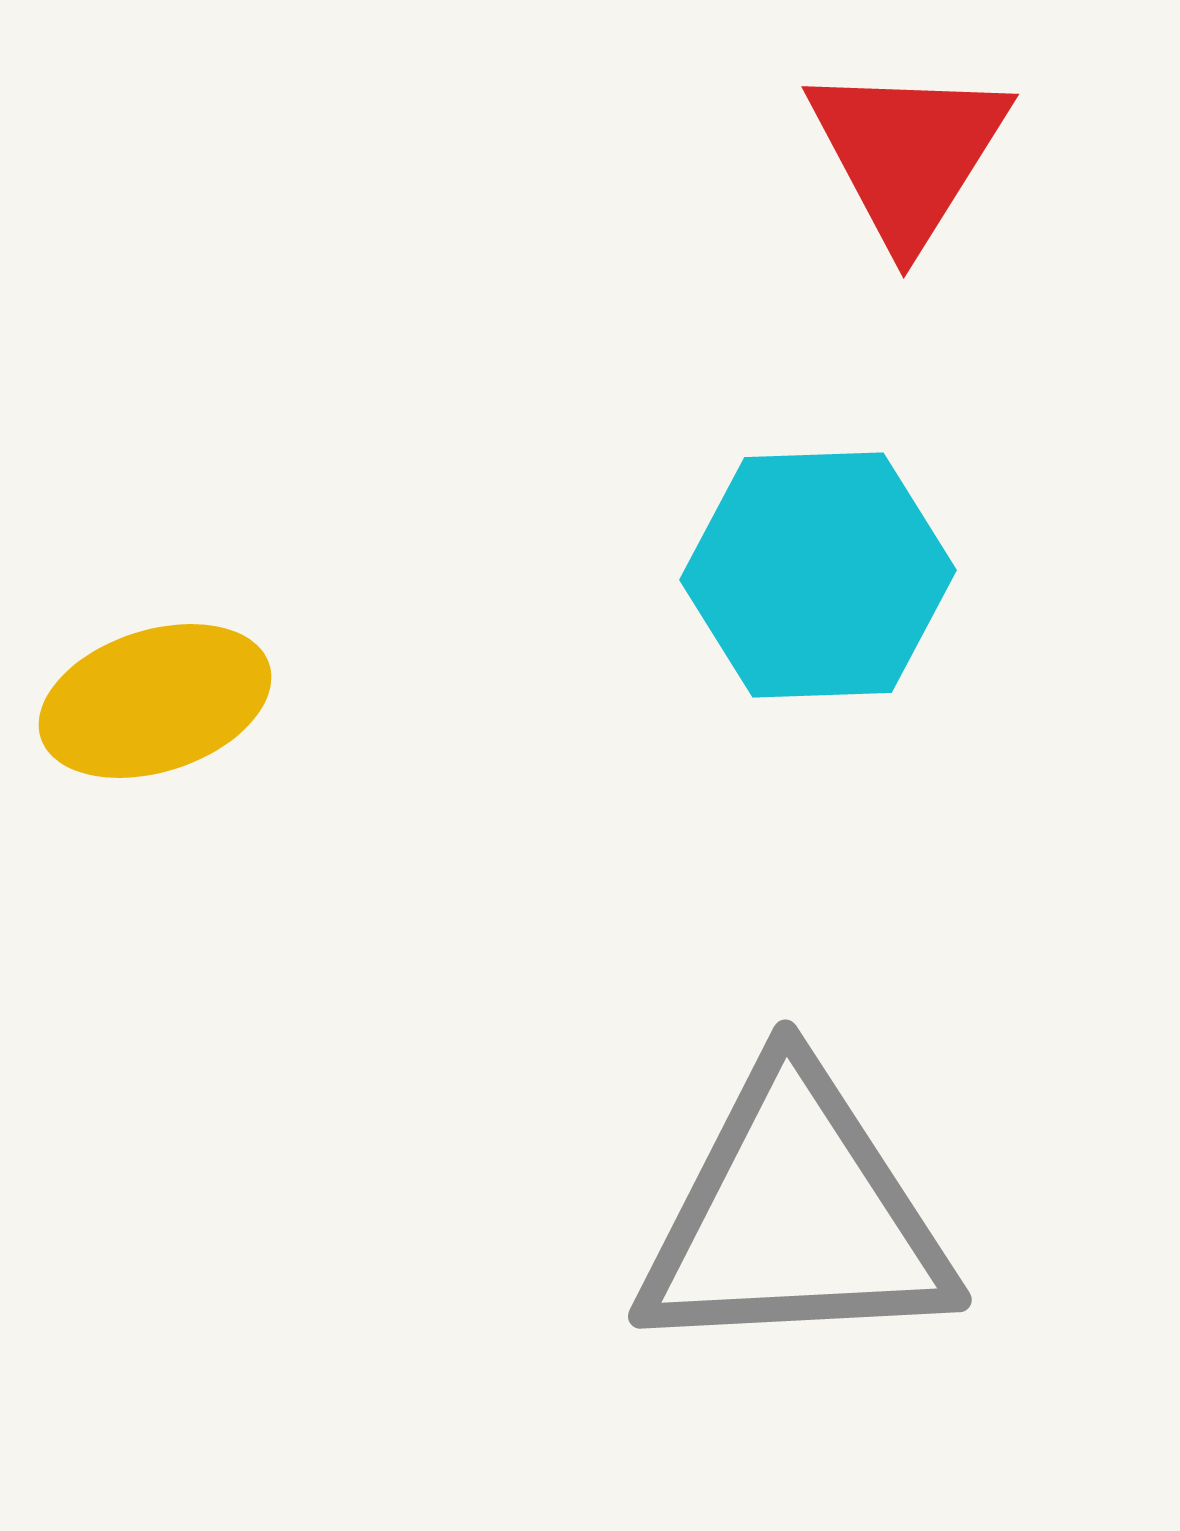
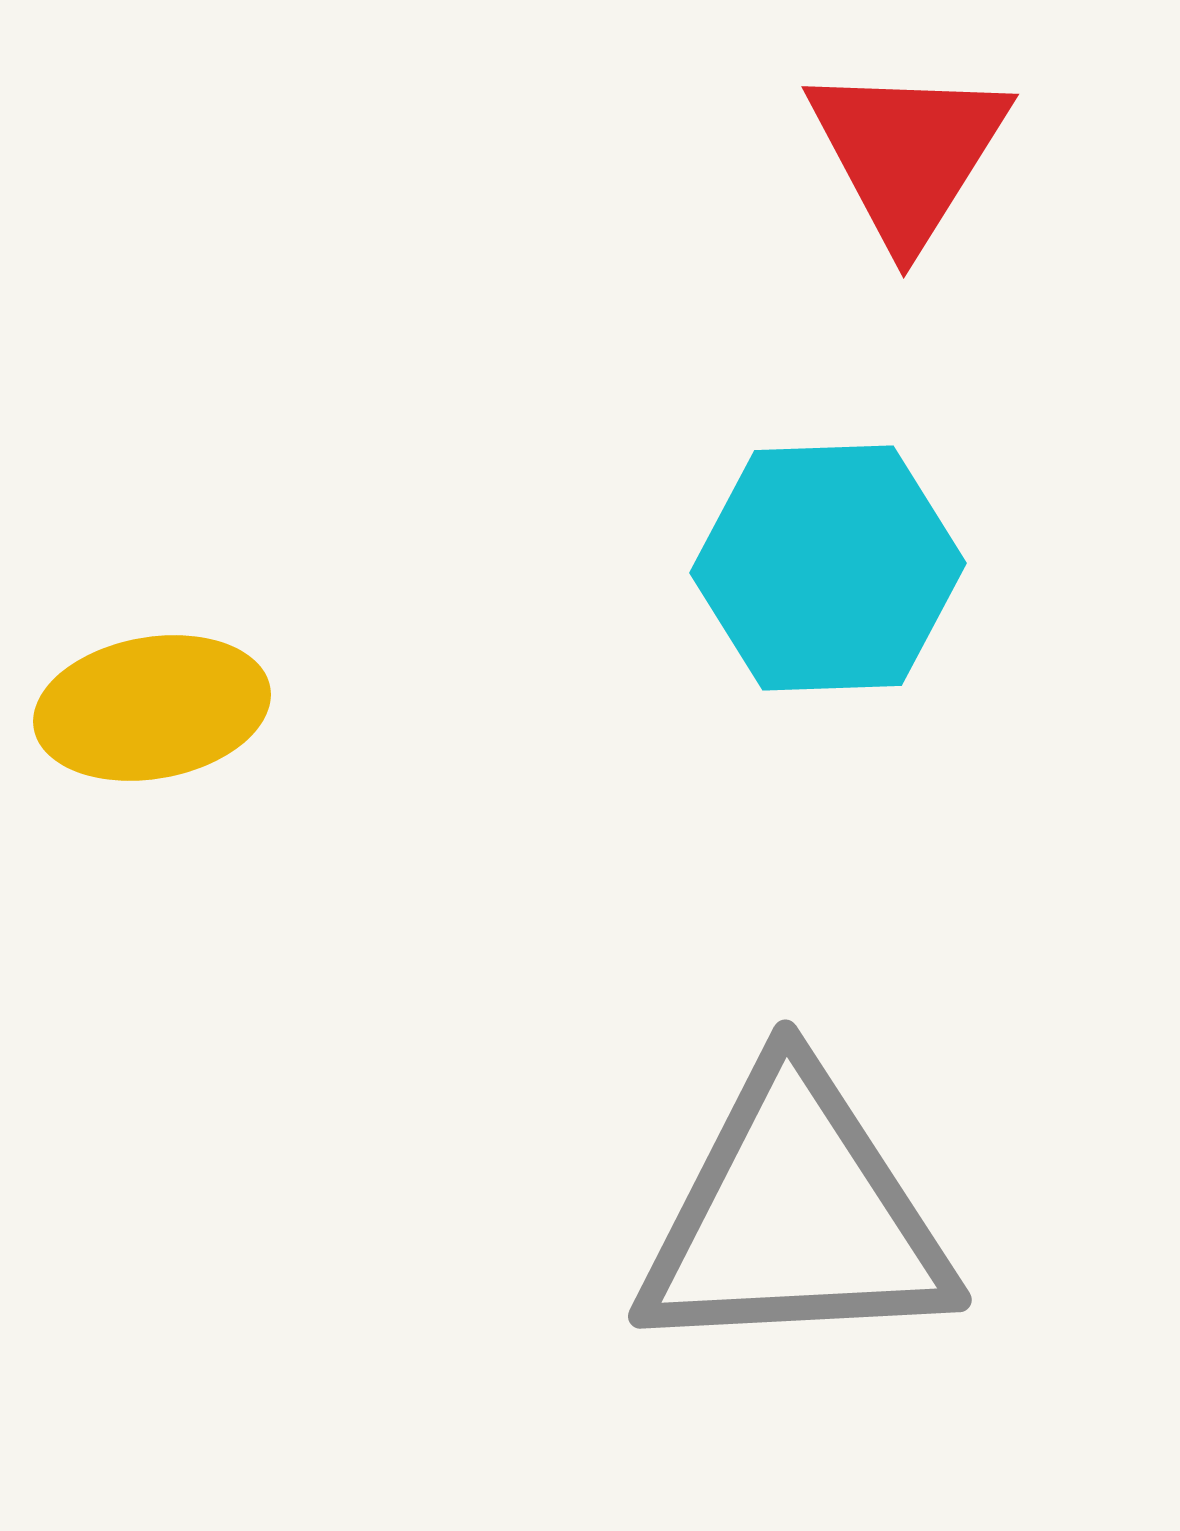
cyan hexagon: moved 10 px right, 7 px up
yellow ellipse: moved 3 px left, 7 px down; rotated 8 degrees clockwise
